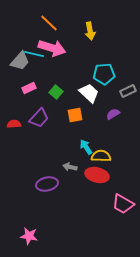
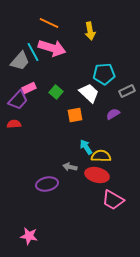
orange line: rotated 18 degrees counterclockwise
cyan line: moved 1 px left, 2 px up; rotated 48 degrees clockwise
gray rectangle: moved 1 px left
purple trapezoid: moved 21 px left, 18 px up
pink trapezoid: moved 10 px left, 4 px up
